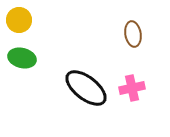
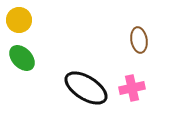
brown ellipse: moved 6 px right, 6 px down
green ellipse: rotated 32 degrees clockwise
black ellipse: rotated 6 degrees counterclockwise
